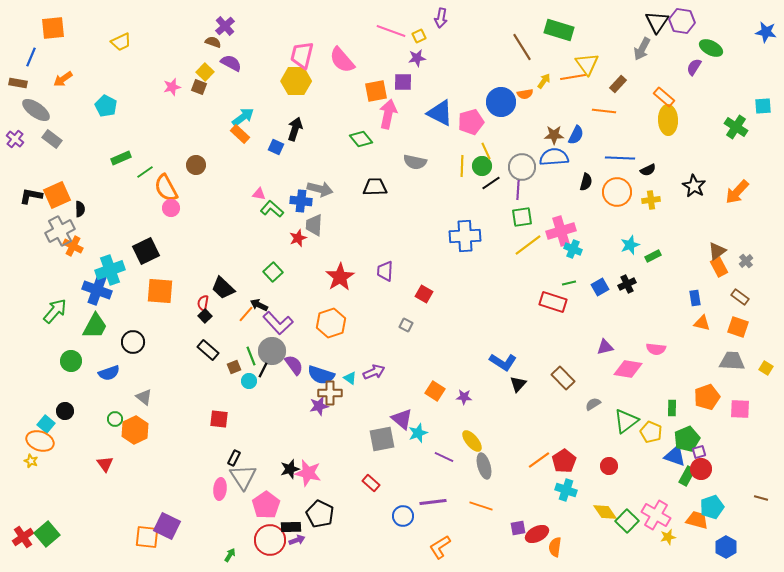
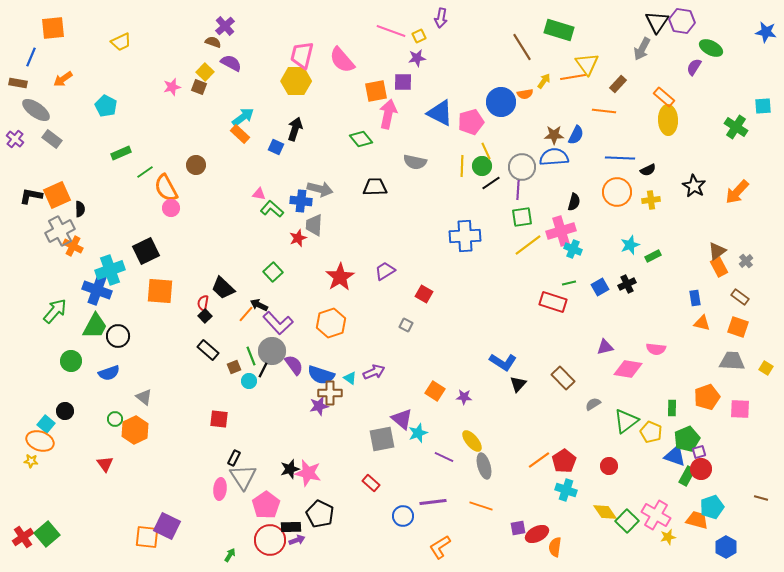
green rectangle at (121, 158): moved 5 px up
black semicircle at (586, 182): moved 12 px left, 20 px down
purple trapezoid at (385, 271): rotated 55 degrees clockwise
black circle at (133, 342): moved 15 px left, 6 px up
yellow star at (31, 461): rotated 16 degrees counterclockwise
